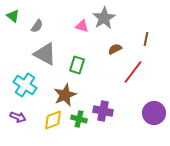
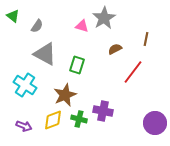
purple circle: moved 1 px right, 10 px down
purple arrow: moved 6 px right, 9 px down
